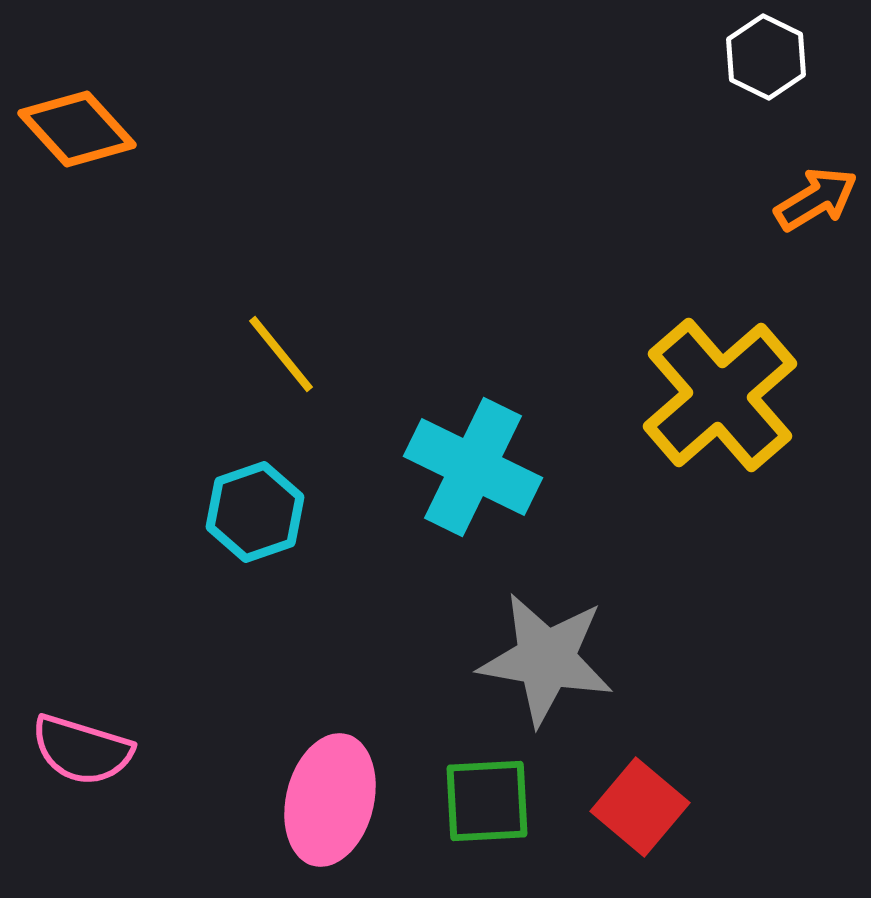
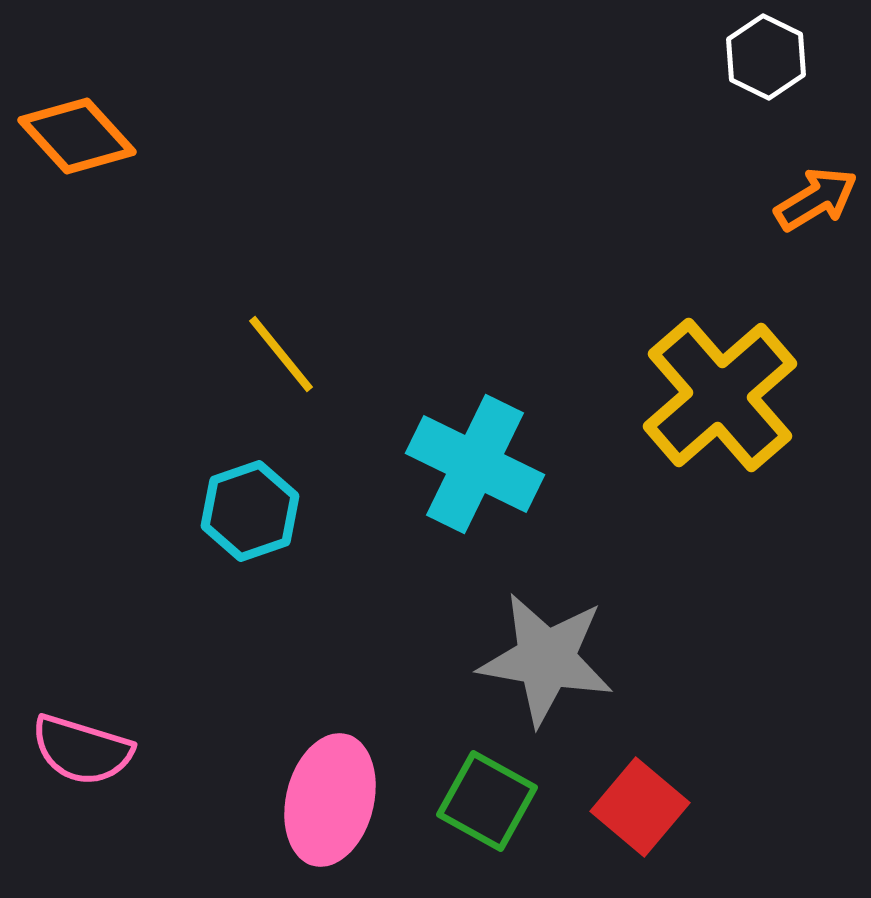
orange diamond: moved 7 px down
cyan cross: moved 2 px right, 3 px up
cyan hexagon: moved 5 px left, 1 px up
green square: rotated 32 degrees clockwise
